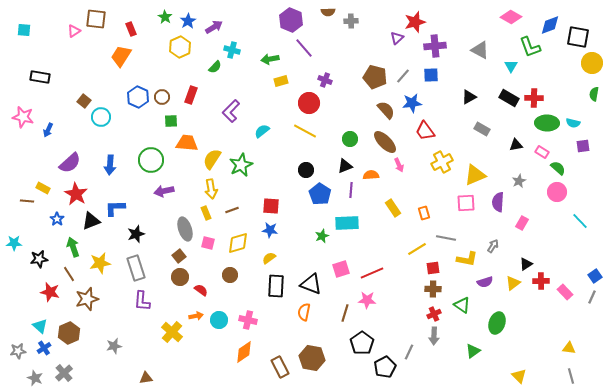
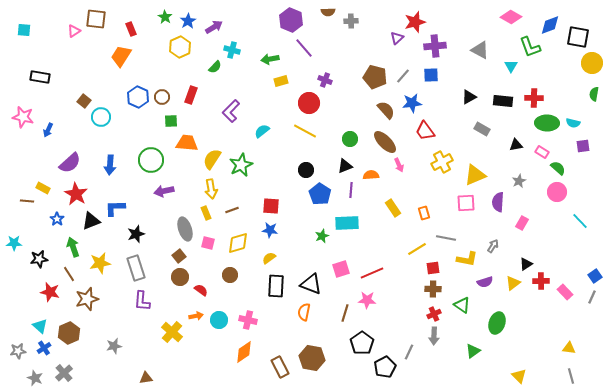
black rectangle at (509, 98): moved 6 px left, 3 px down; rotated 24 degrees counterclockwise
